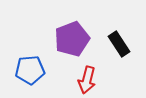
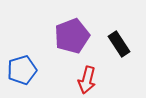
purple pentagon: moved 3 px up
blue pentagon: moved 8 px left; rotated 12 degrees counterclockwise
